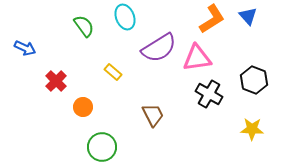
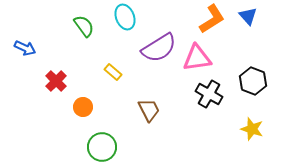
black hexagon: moved 1 px left, 1 px down
brown trapezoid: moved 4 px left, 5 px up
yellow star: rotated 15 degrees clockwise
